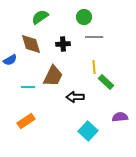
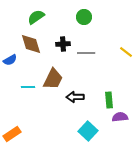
green semicircle: moved 4 px left
gray line: moved 8 px left, 16 px down
yellow line: moved 32 px right, 15 px up; rotated 48 degrees counterclockwise
brown trapezoid: moved 3 px down
green rectangle: moved 3 px right, 18 px down; rotated 42 degrees clockwise
orange rectangle: moved 14 px left, 13 px down
